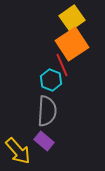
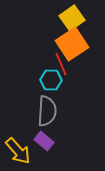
red line: moved 1 px left, 1 px up
cyan hexagon: rotated 20 degrees counterclockwise
